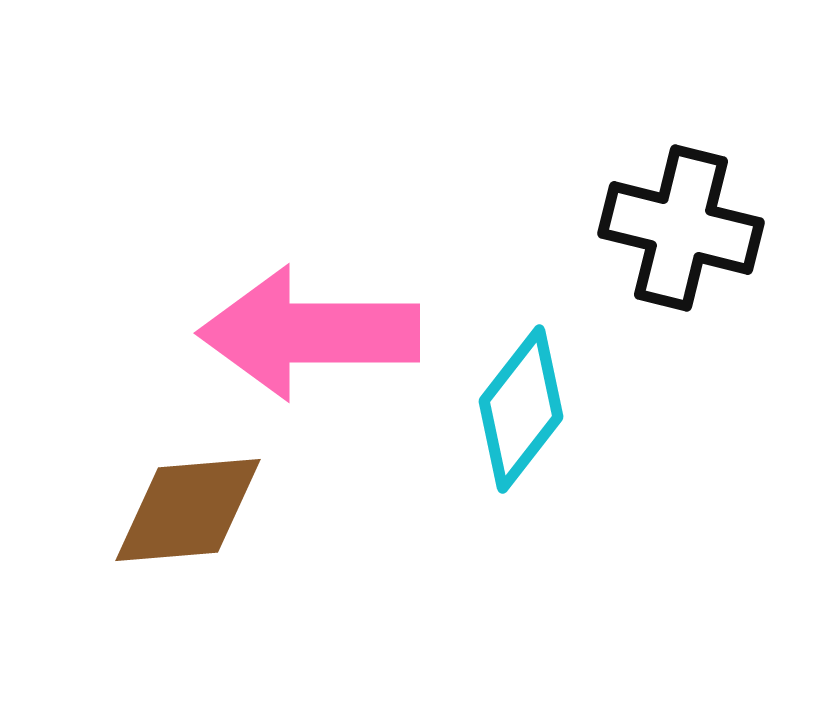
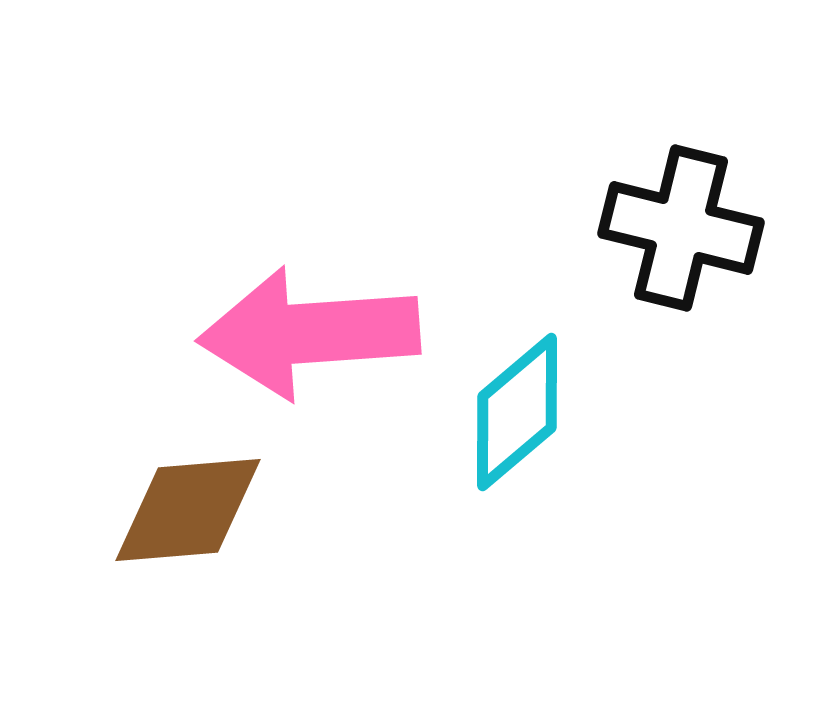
pink arrow: rotated 4 degrees counterclockwise
cyan diamond: moved 4 px left, 3 px down; rotated 12 degrees clockwise
